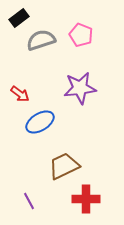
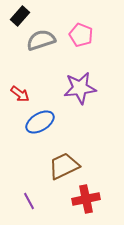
black rectangle: moved 1 px right, 2 px up; rotated 12 degrees counterclockwise
red cross: rotated 12 degrees counterclockwise
